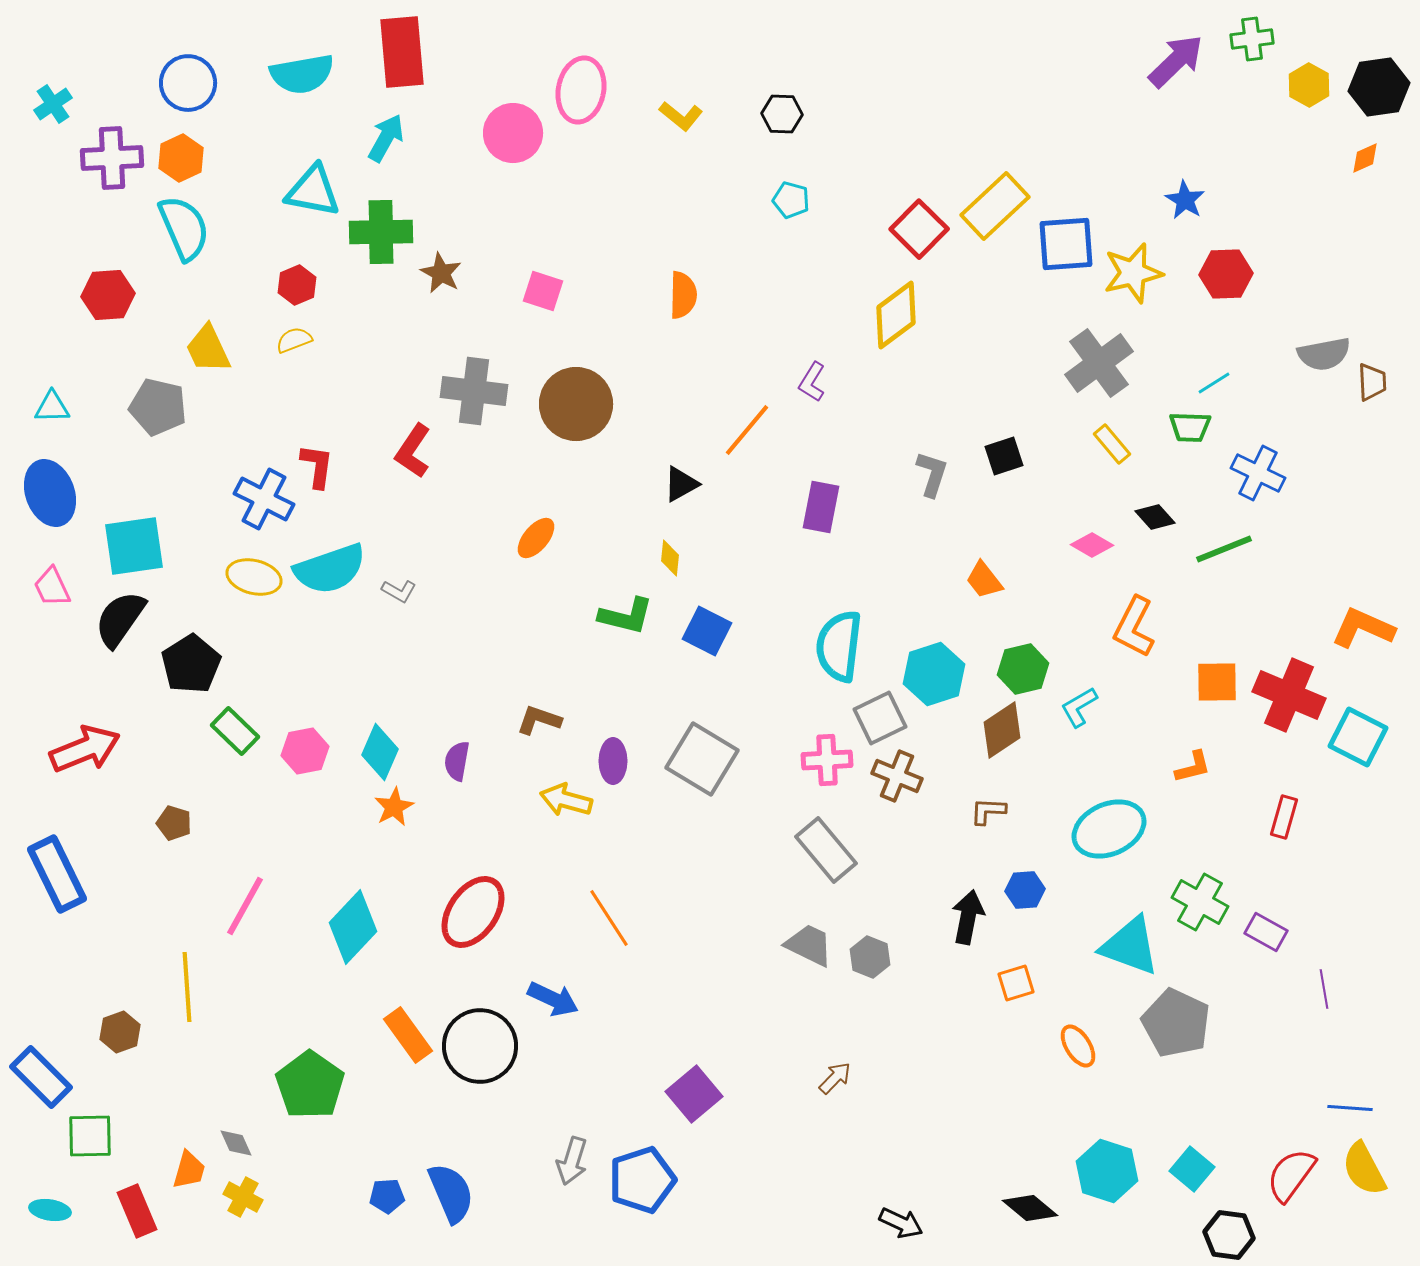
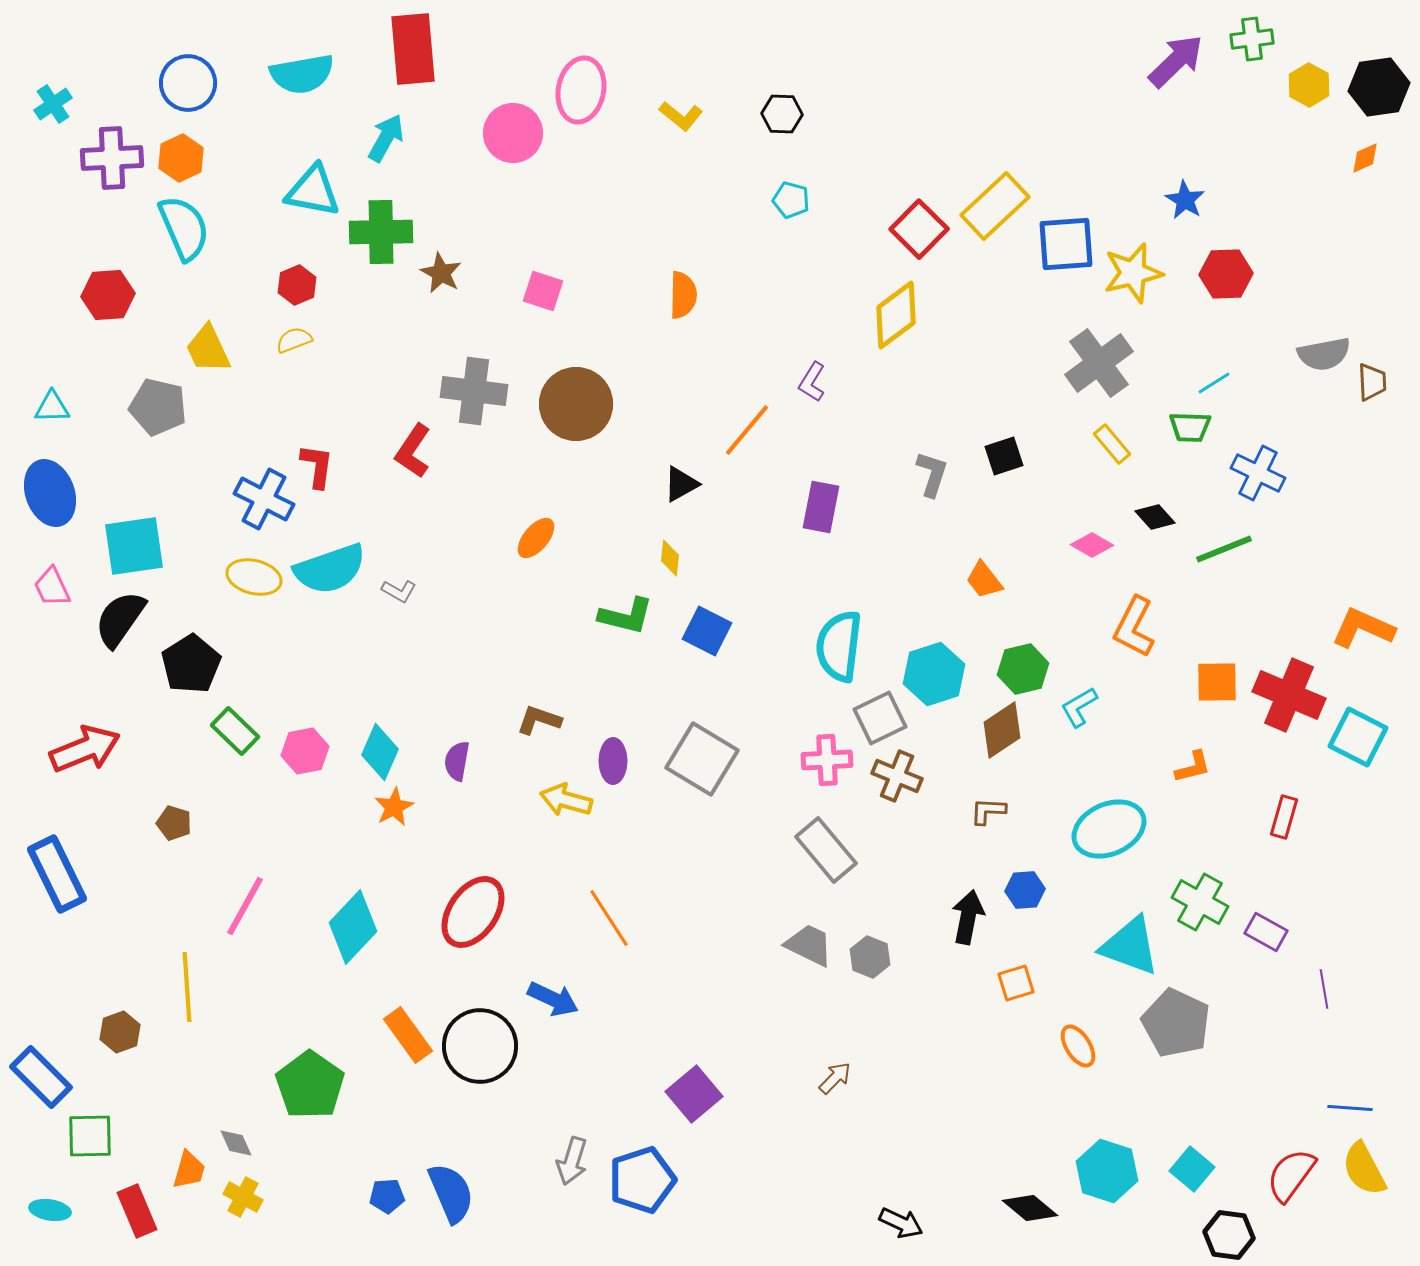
red rectangle at (402, 52): moved 11 px right, 3 px up
